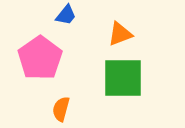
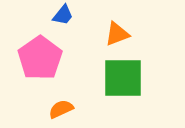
blue trapezoid: moved 3 px left
orange triangle: moved 3 px left
orange semicircle: rotated 50 degrees clockwise
